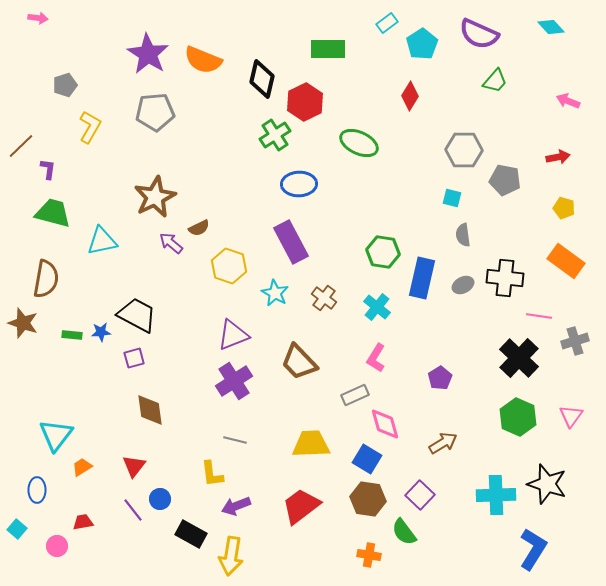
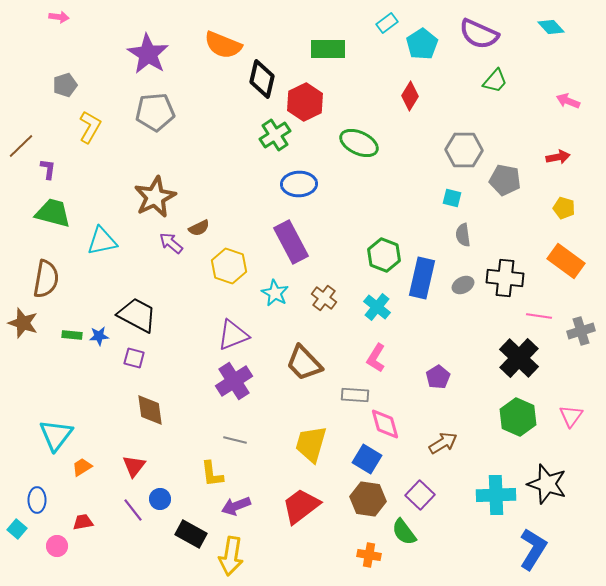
pink arrow at (38, 18): moved 21 px right, 1 px up
orange semicircle at (203, 60): moved 20 px right, 15 px up
green hexagon at (383, 252): moved 1 px right, 3 px down; rotated 12 degrees clockwise
blue star at (101, 332): moved 2 px left, 4 px down
gray cross at (575, 341): moved 6 px right, 10 px up
purple square at (134, 358): rotated 30 degrees clockwise
brown trapezoid at (299, 362): moved 5 px right, 1 px down
purple pentagon at (440, 378): moved 2 px left, 1 px up
gray rectangle at (355, 395): rotated 28 degrees clockwise
yellow trapezoid at (311, 444): rotated 72 degrees counterclockwise
blue ellipse at (37, 490): moved 10 px down
